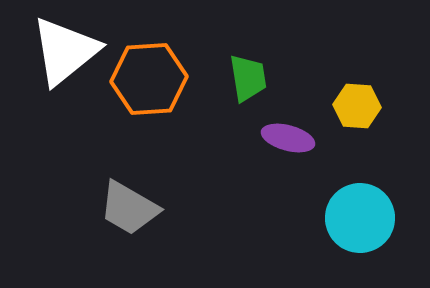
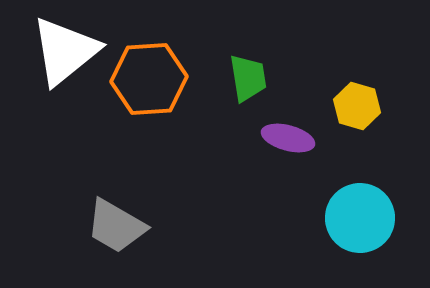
yellow hexagon: rotated 12 degrees clockwise
gray trapezoid: moved 13 px left, 18 px down
